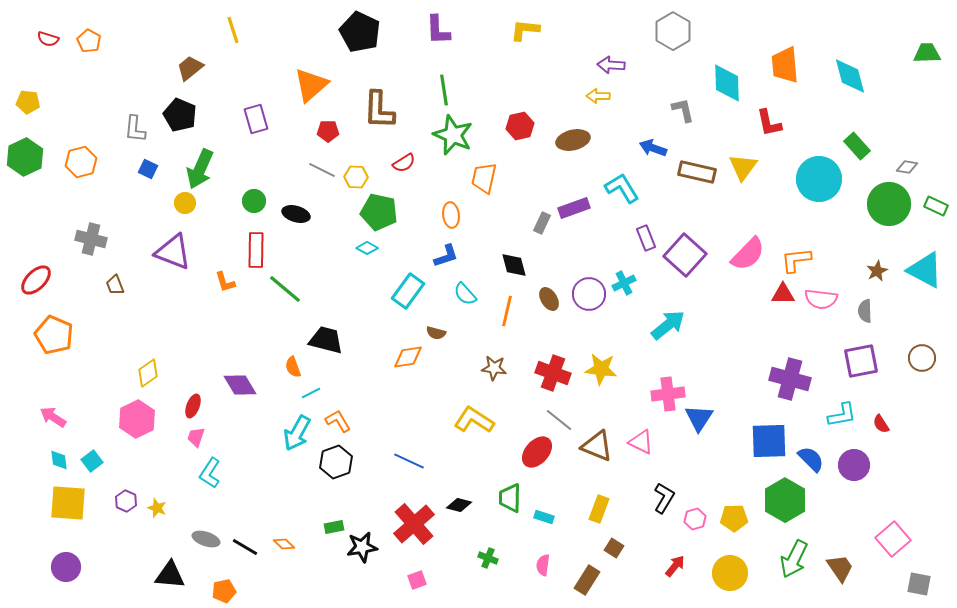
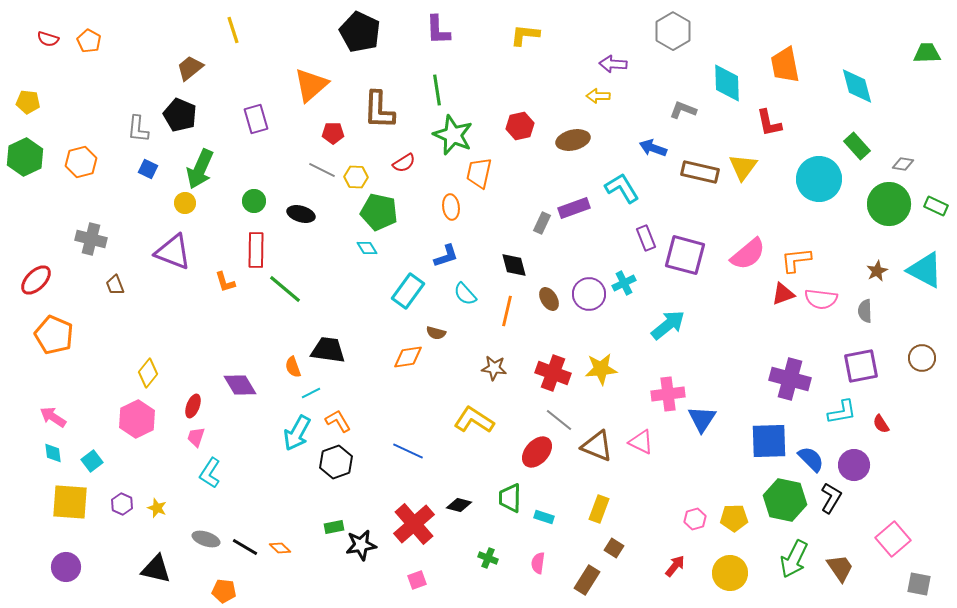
yellow L-shape at (525, 30): moved 5 px down
purple arrow at (611, 65): moved 2 px right, 1 px up
orange trapezoid at (785, 65): rotated 6 degrees counterclockwise
cyan diamond at (850, 76): moved 7 px right, 10 px down
green line at (444, 90): moved 7 px left
gray L-shape at (683, 110): rotated 56 degrees counterclockwise
gray L-shape at (135, 129): moved 3 px right
red pentagon at (328, 131): moved 5 px right, 2 px down
gray diamond at (907, 167): moved 4 px left, 3 px up
brown rectangle at (697, 172): moved 3 px right
orange trapezoid at (484, 178): moved 5 px left, 5 px up
black ellipse at (296, 214): moved 5 px right
orange ellipse at (451, 215): moved 8 px up
cyan diamond at (367, 248): rotated 30 degrees clockwise
pink semicircle at (748, 254): rotated 6 degrees clockwise
purple square at (685, 255): rotated 27 degrees counterclockwise
red triangle at (783, 294): rotated 20 degrees counterclockwise
black trapezoid at (326, 340): moved 2 px right, 10 px down; rotated 6 degrees counterclockwise
purple square at (861, 361): moved 5 px down
yellow star at (601, 369): rotated 12 degrees counterclockwise
yellow diamond at (148, 373): rotated 16 degrees counterclockwise
cyan L-shape at (842, 415): moved 3 px up
blue triangle at (699, 418): moved 3 px right, 1 px down
cyan diamond at (59, 460): moved 6 px left, 7 px up
blue line at (409, 461): moved 1 px left, 10 px up
black L-shape at (664, 498): moved 167 px right
green hexagon at (785, 500): rotated 18 degrees counterclockwise
purple hexagon at (126, 501): moved 4 px left, 3 px down
yellow square at (68, 503): moved 2 px right, 1 px up
orange diamond at (284, 544): moved 4 px left, 4 px down
black star at (362, 547): moved 1 px left, 2 px up
pink semicircle at (543, 565): moved 5 px left, 2 px up
black triangle at (170, 575): moved 14 px left, 6 px up; rotated 8 degrees clockwise
orange pentagon at (224, 591): rotated 20 degrees clockwise
